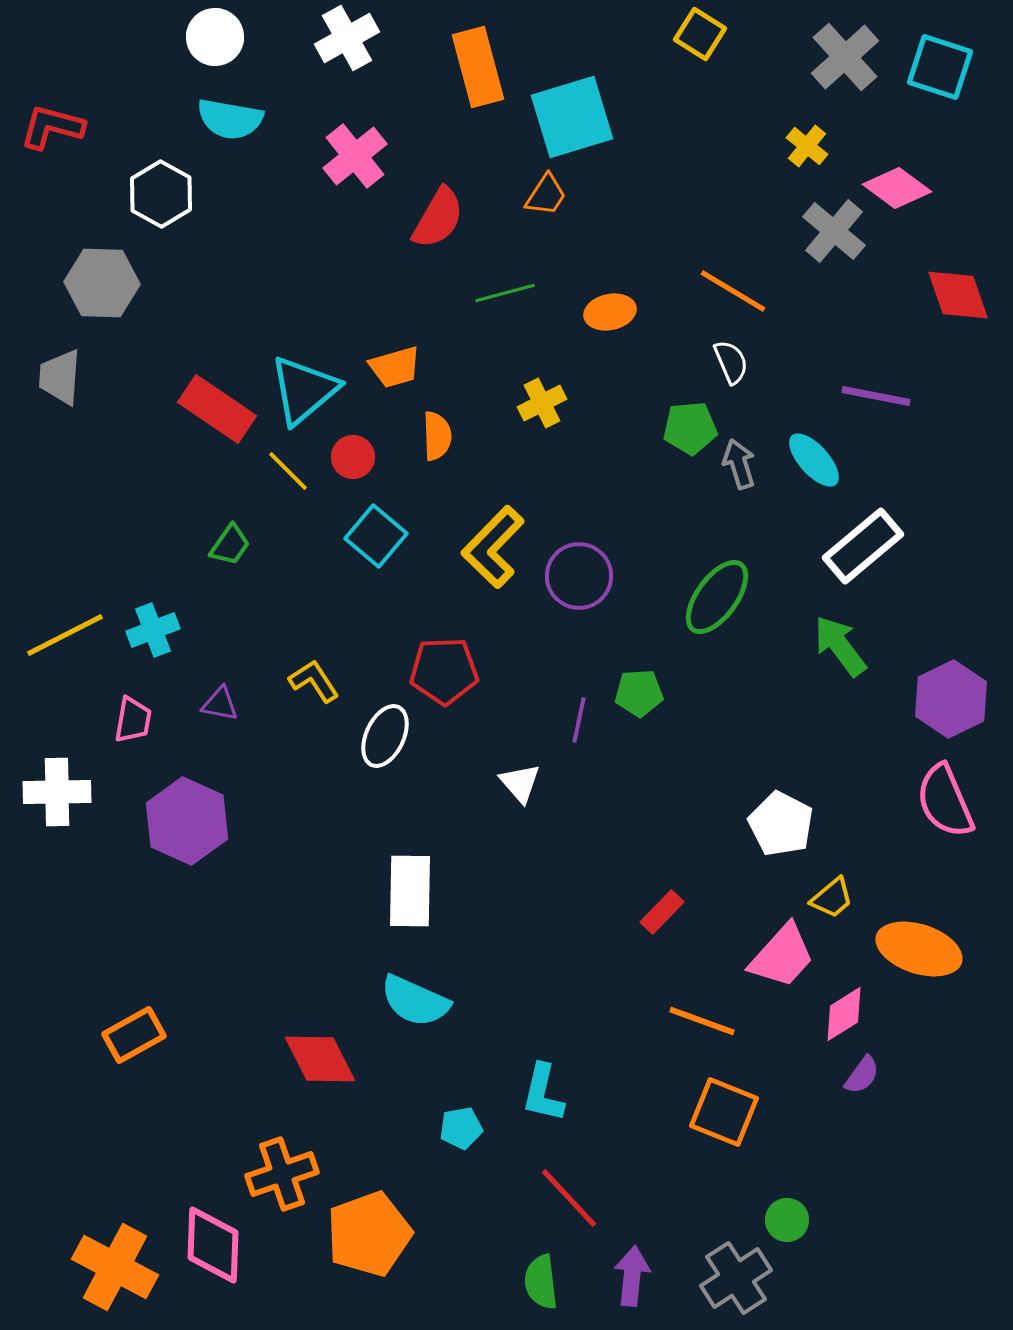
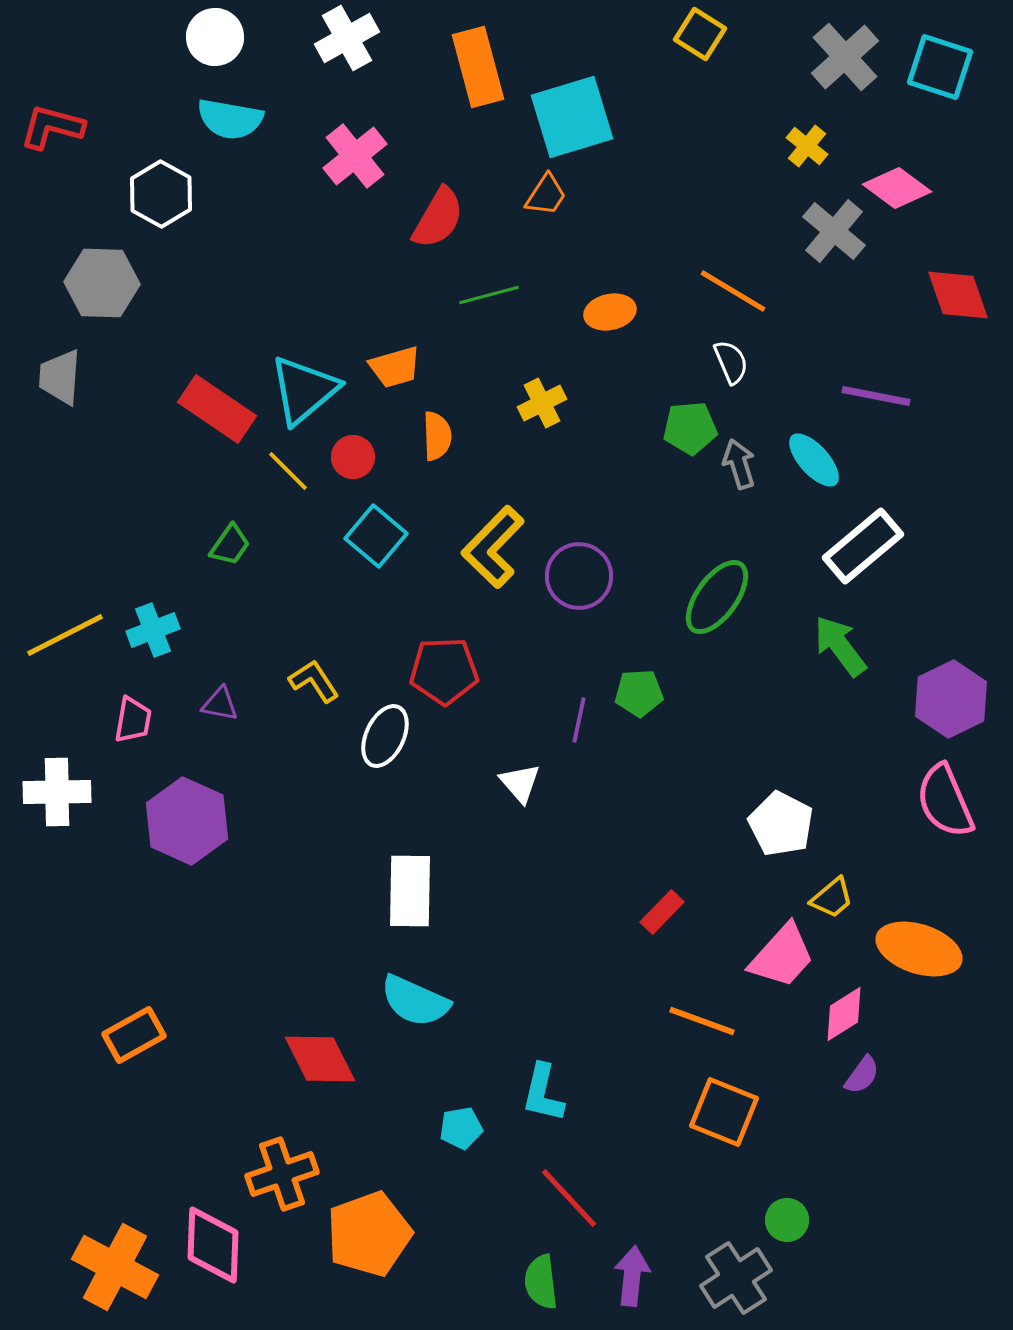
green line at (505, 293): moved 16 px left, 2 px down
